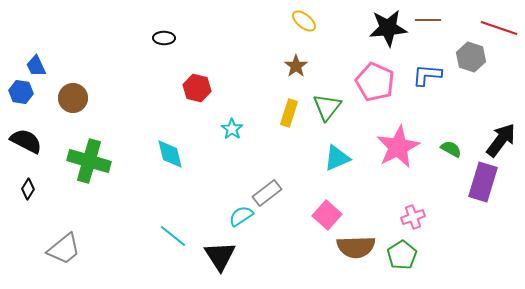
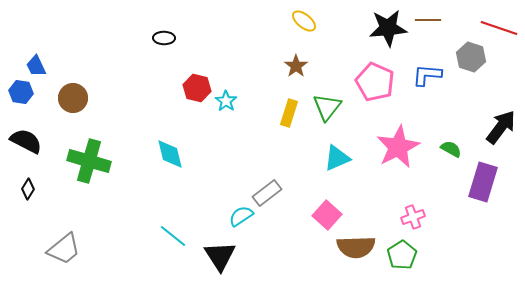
cyan star: moved 6 px left, 28 px up
black arrow: moved 13 px up
